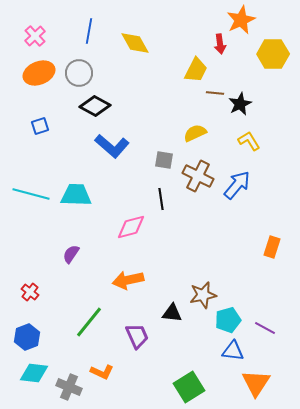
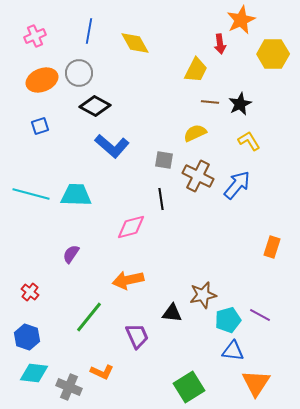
pink cross: rotated 20 degrees clockwise
orange ellipse: moved 3 px right, 7 px down
brown line: moved 5 px left, 9 px down
green line: moved 5 px up
purple line: moved 5 px left, 13 px up
blue hexagon: rotated 20 degrees counterclockwise
